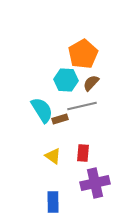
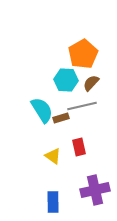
brown rectangle: moved 1 px right, 1 px up
red rectangle: moved 4 px left, 6 px up; rotated 18 degrees counterclockwise
purple cross: moved 7 px down
